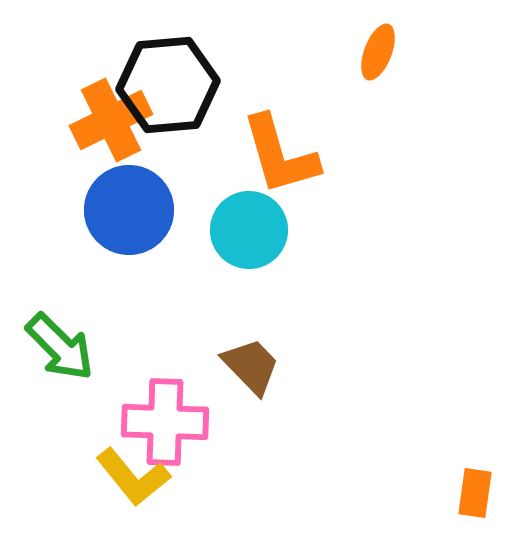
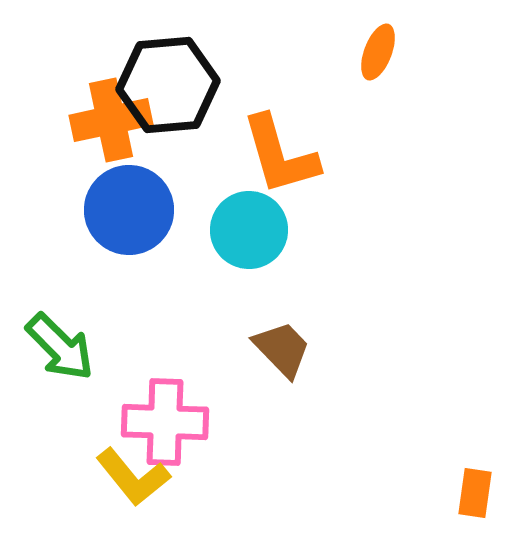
orange cross: rotated 14 degrees clockwise
brown trapezoid: moved 31 px right, 17 px up
